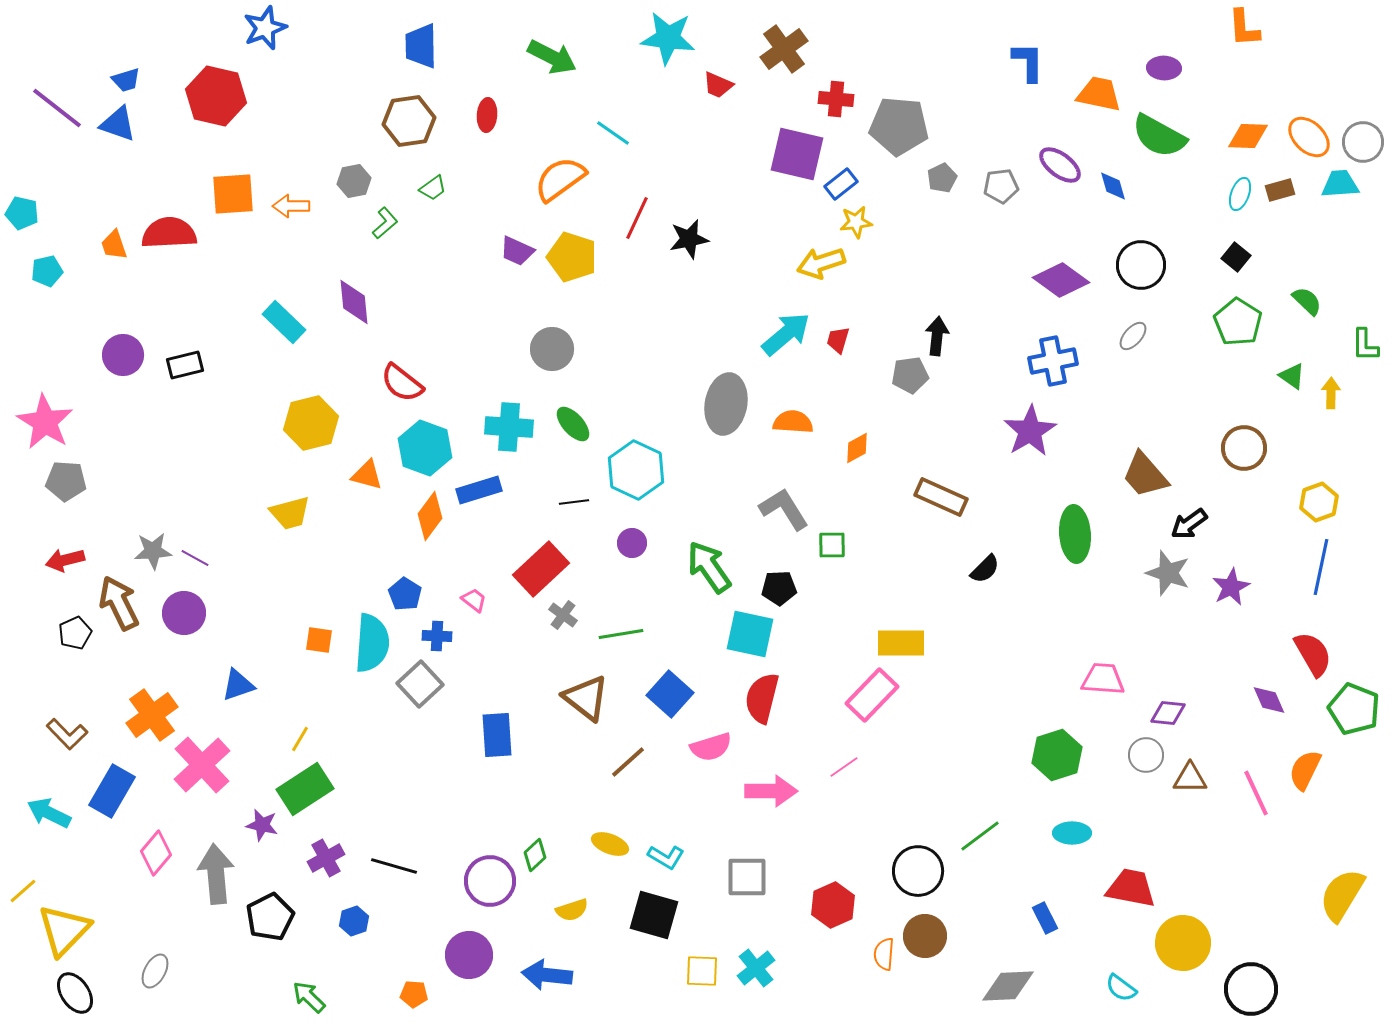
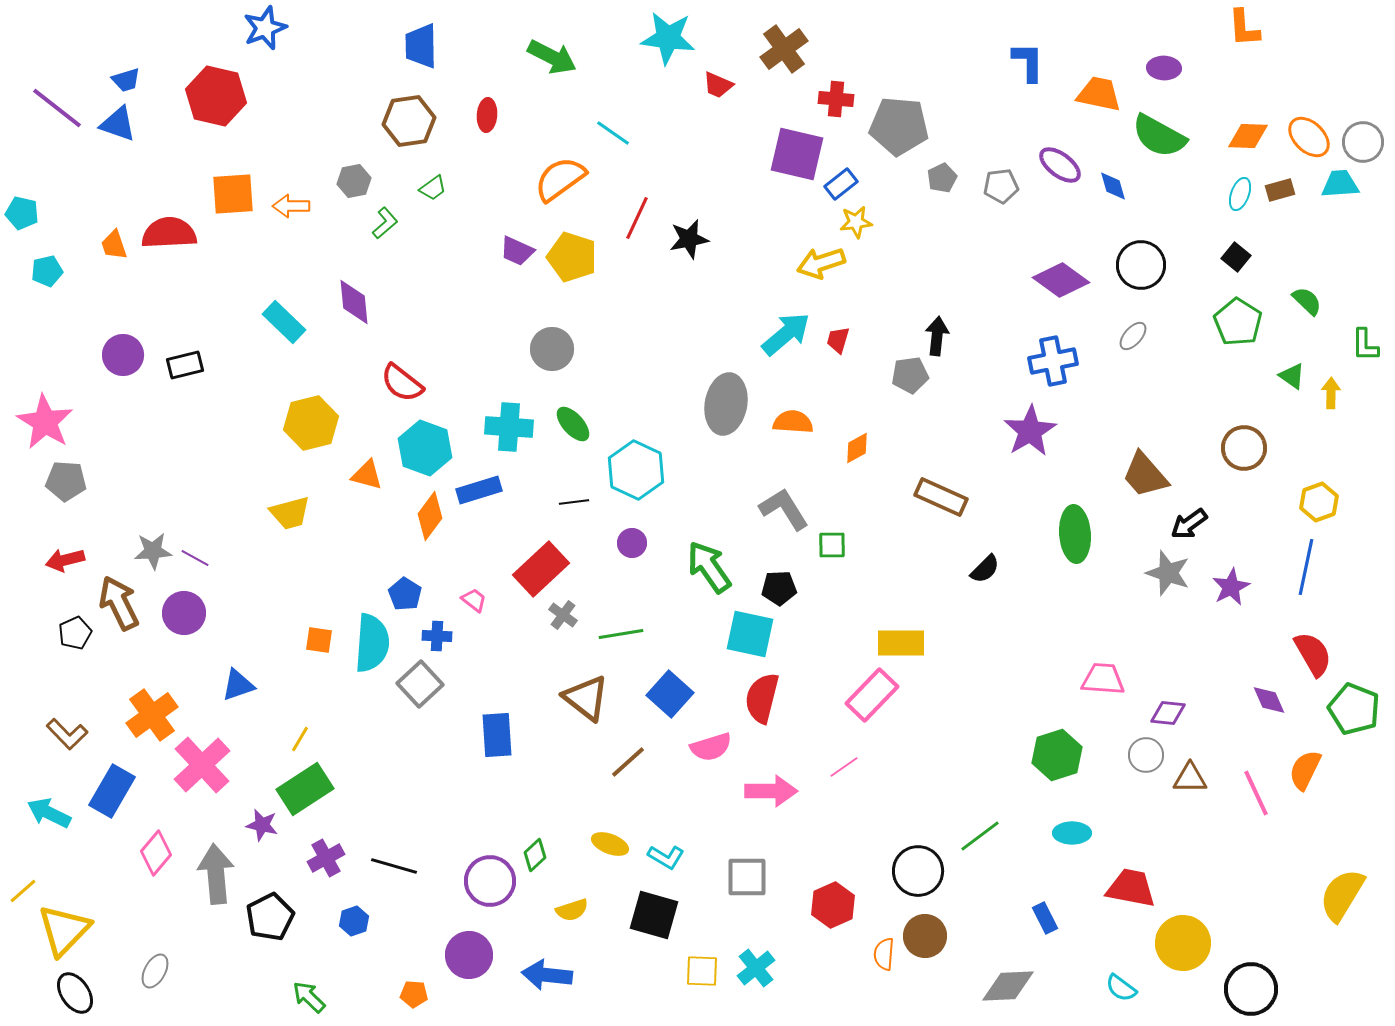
blue line at (1321, 567): moved 15 px left
